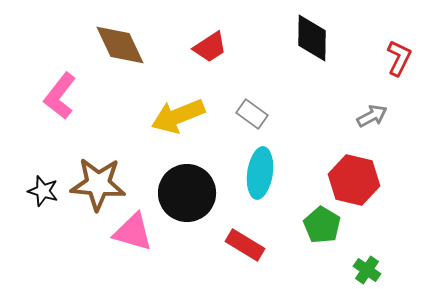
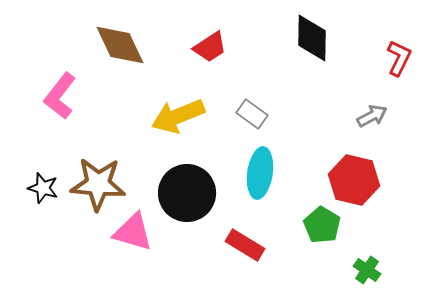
black star: moved 3 px up
